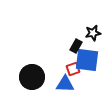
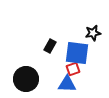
black rectangle: moved 26 px left
blue square: moved 10 px left, 7 px up
black circle: moved 6 px left, 2 px down
blue triangle: moved 2 px right
